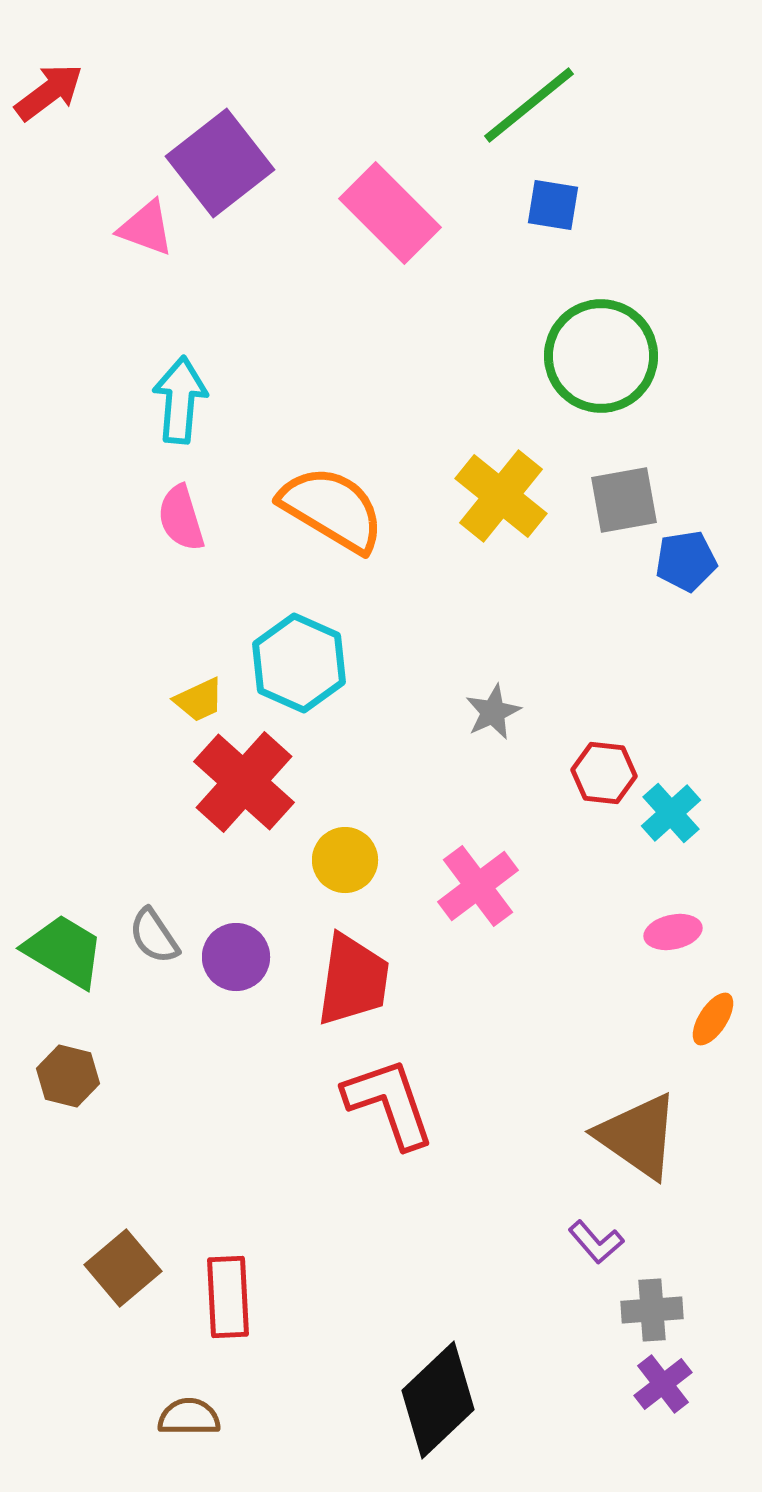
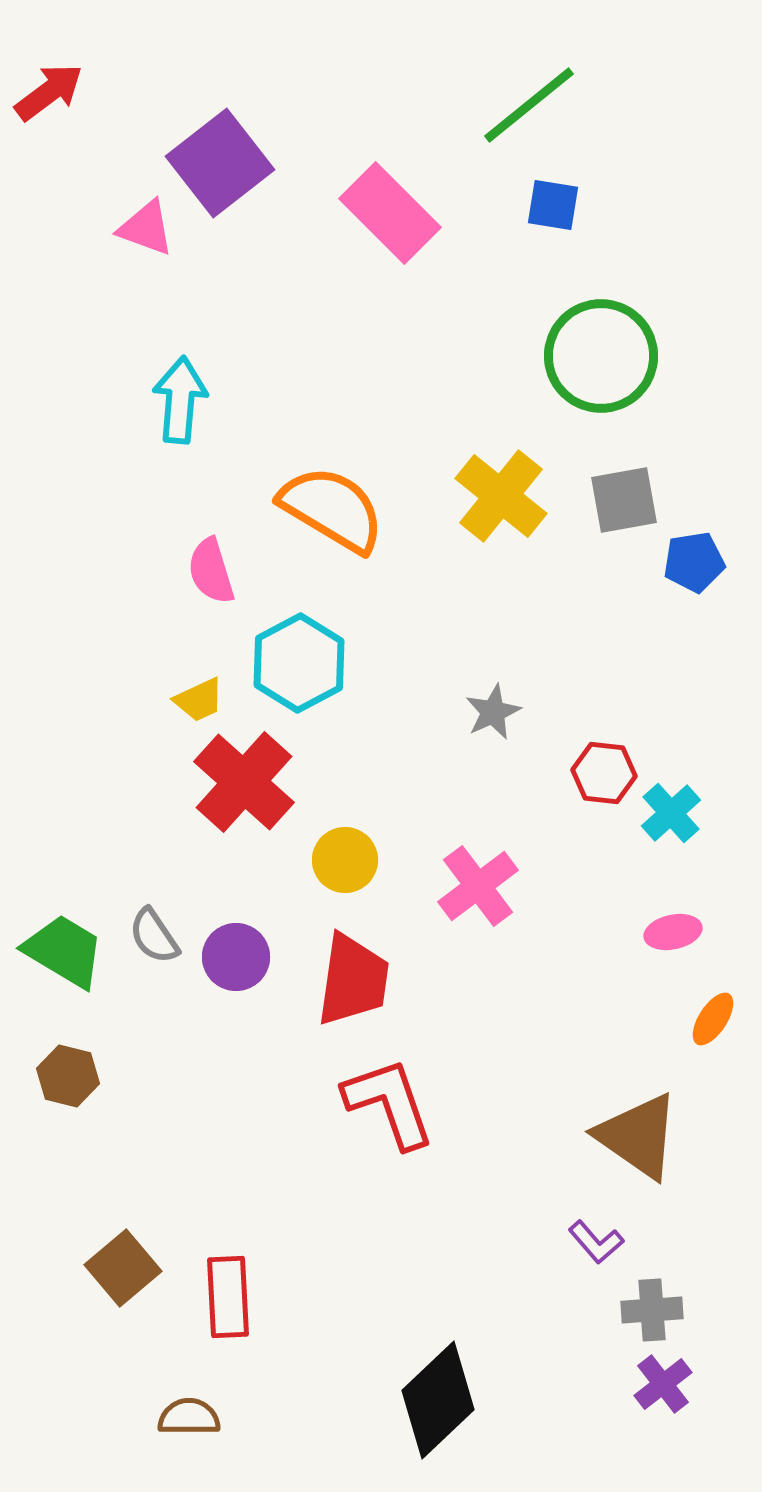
pink semicircle: moved 30 px right, 53 px down
blue pentagon: moved 8 px right, 1 px down
cyan hexagon: rotated 8 degrees clockwise
